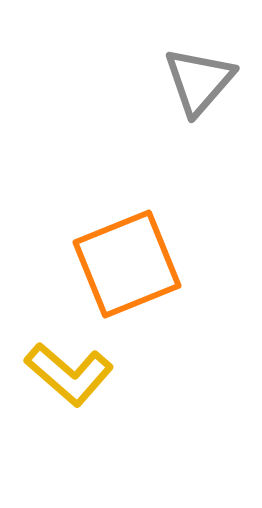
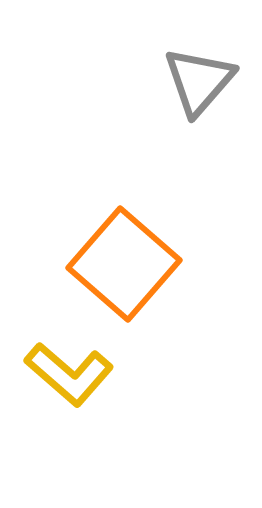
orange square: moved 3 px left; rotated 27 degrees counterclockwise
